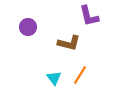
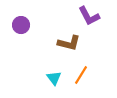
purple L-shape: rotated 15 degrees counterclockwise
purple circle: moved 7 px left, 2 px up
orange line: moved 1 px right
